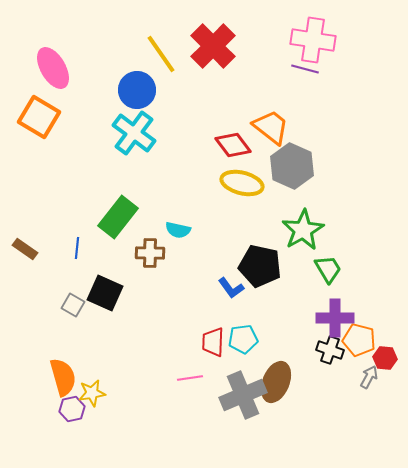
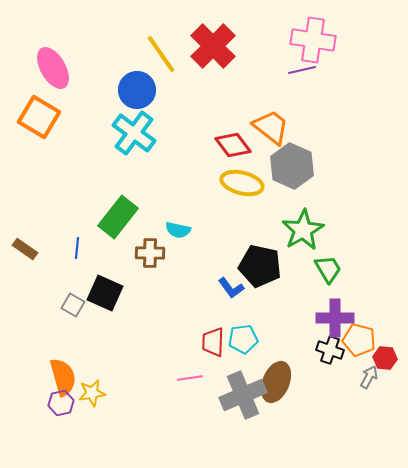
purple line: moved 3 px left, 1 px down; rotated 28 degrees counterclockwise
purple hexagon: moved 11 px left, 6 px up
